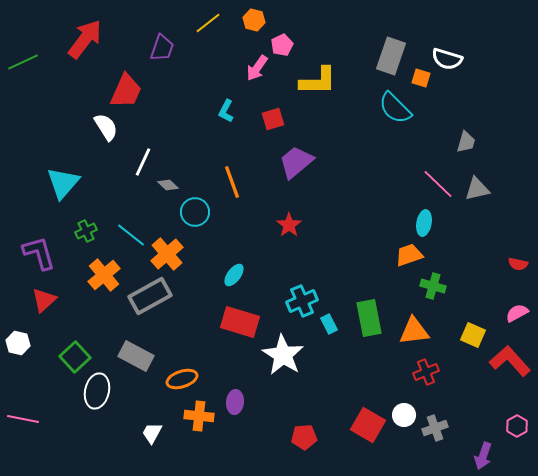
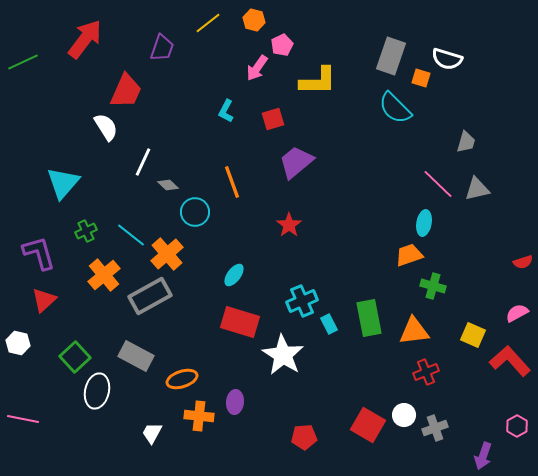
red semicircle at (518, 264): moved 5 px right, 2 px up; rotated 30 degrees counterclockwise
